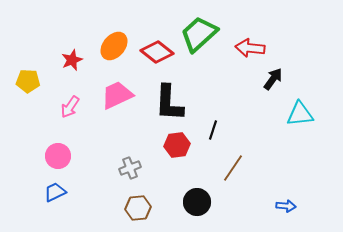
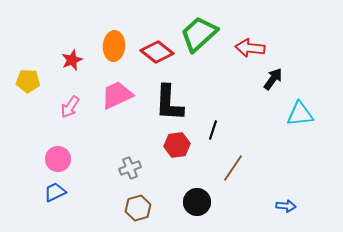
orange ellipse: rotated 36 degrees counterclockwise
pink circle: moved 3 px down
brown hexagon: rotated 10 degrees counterclockwise
